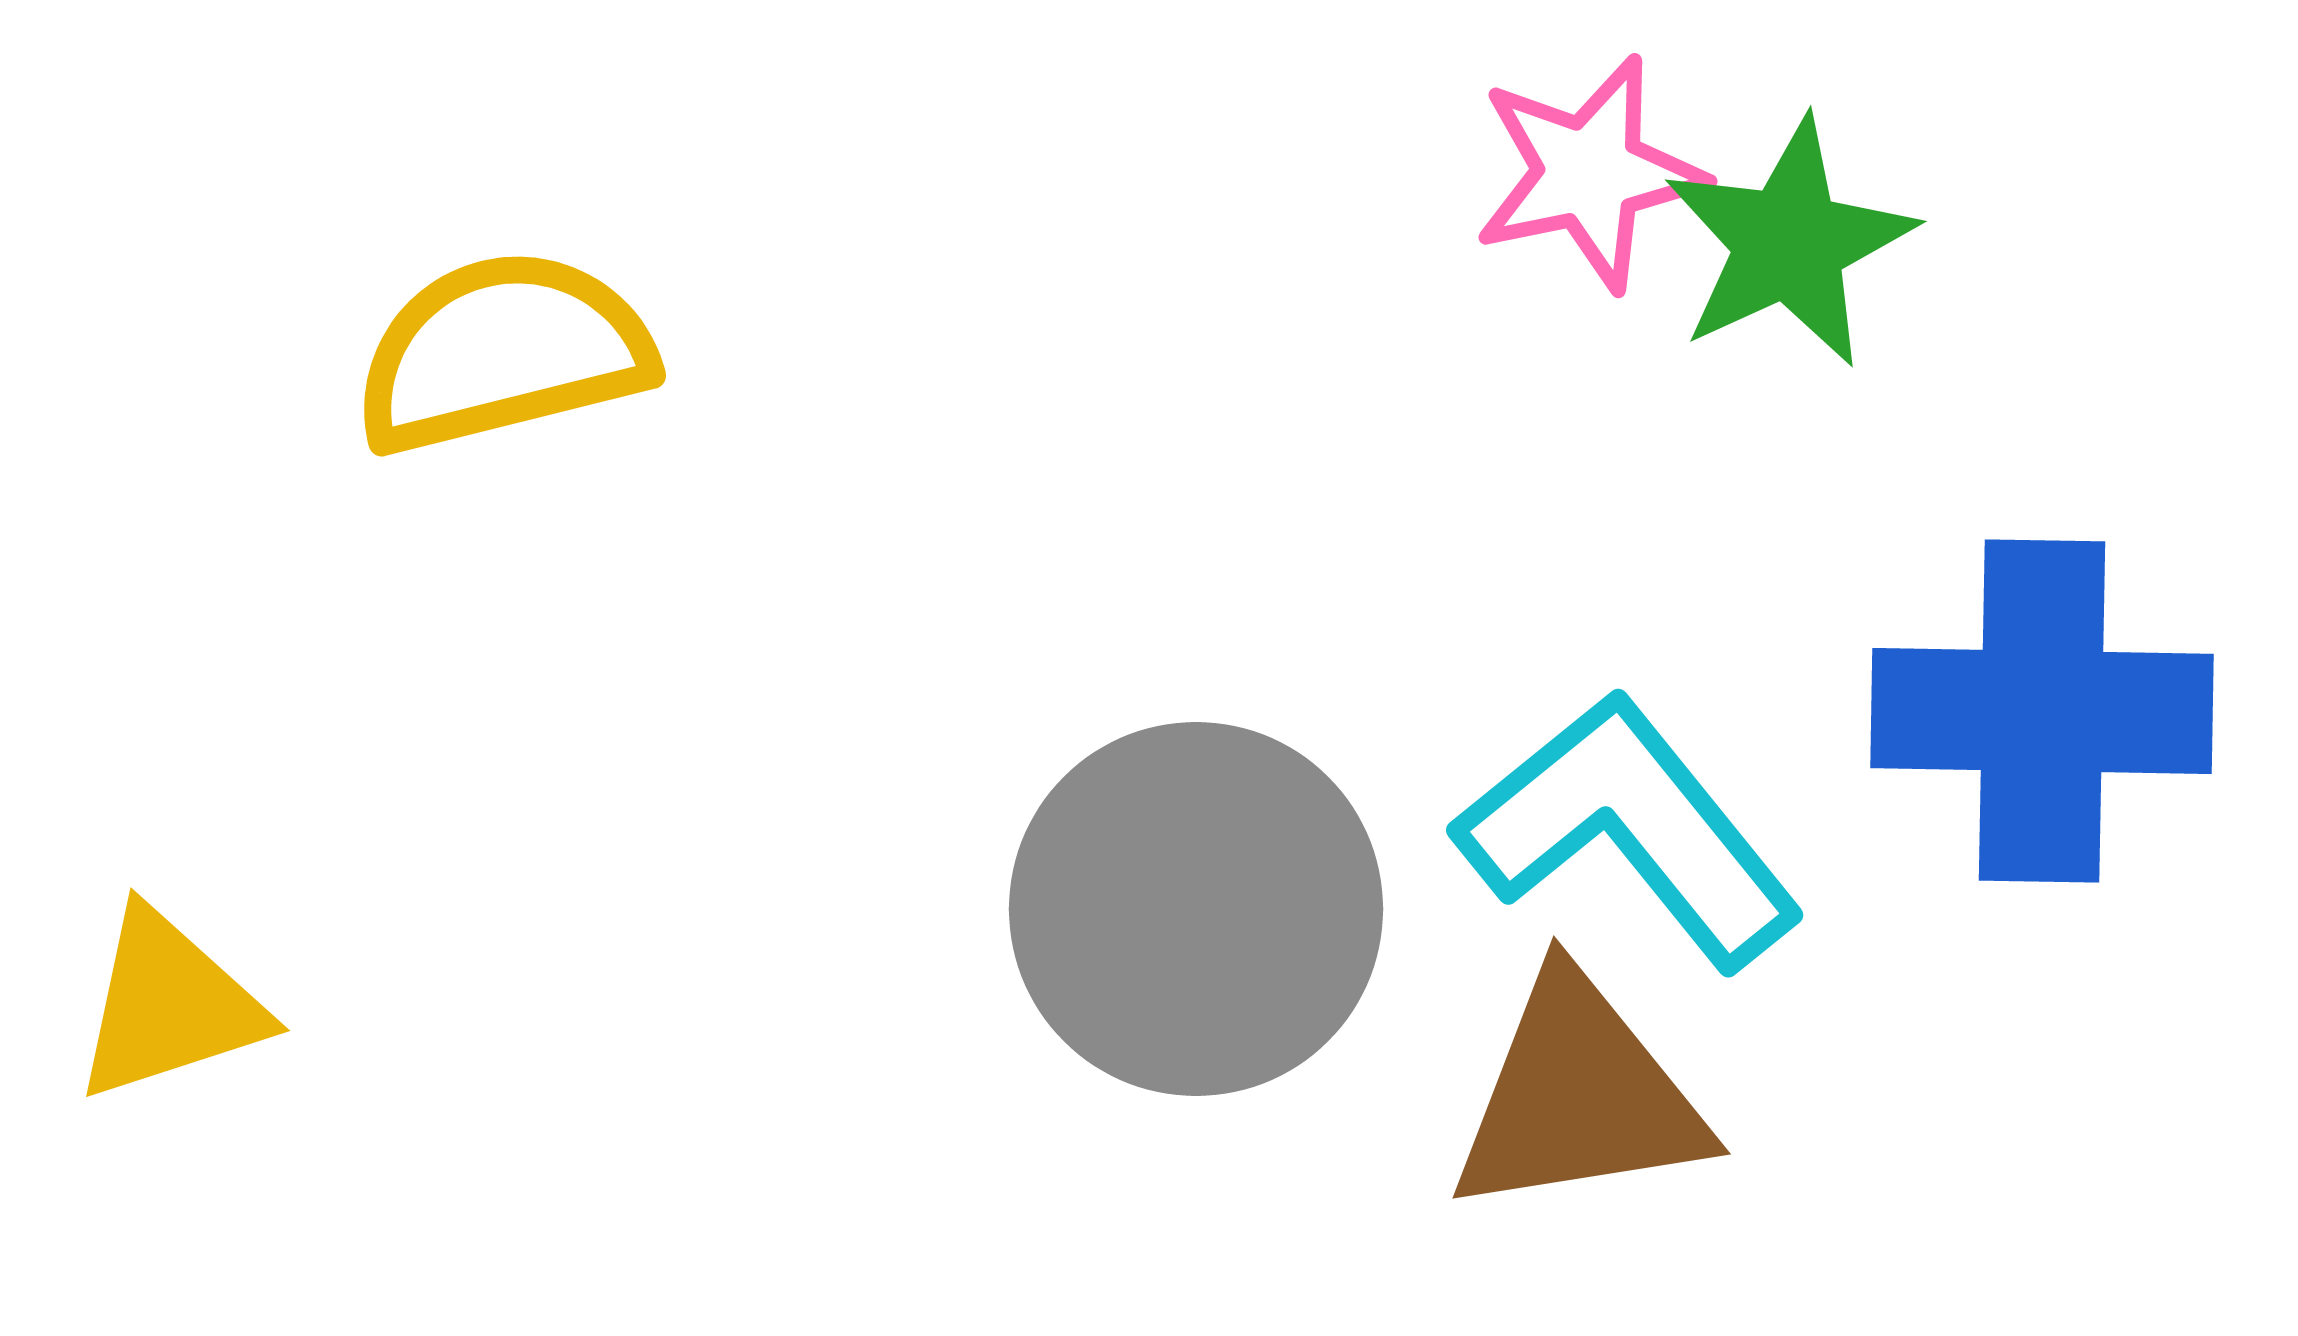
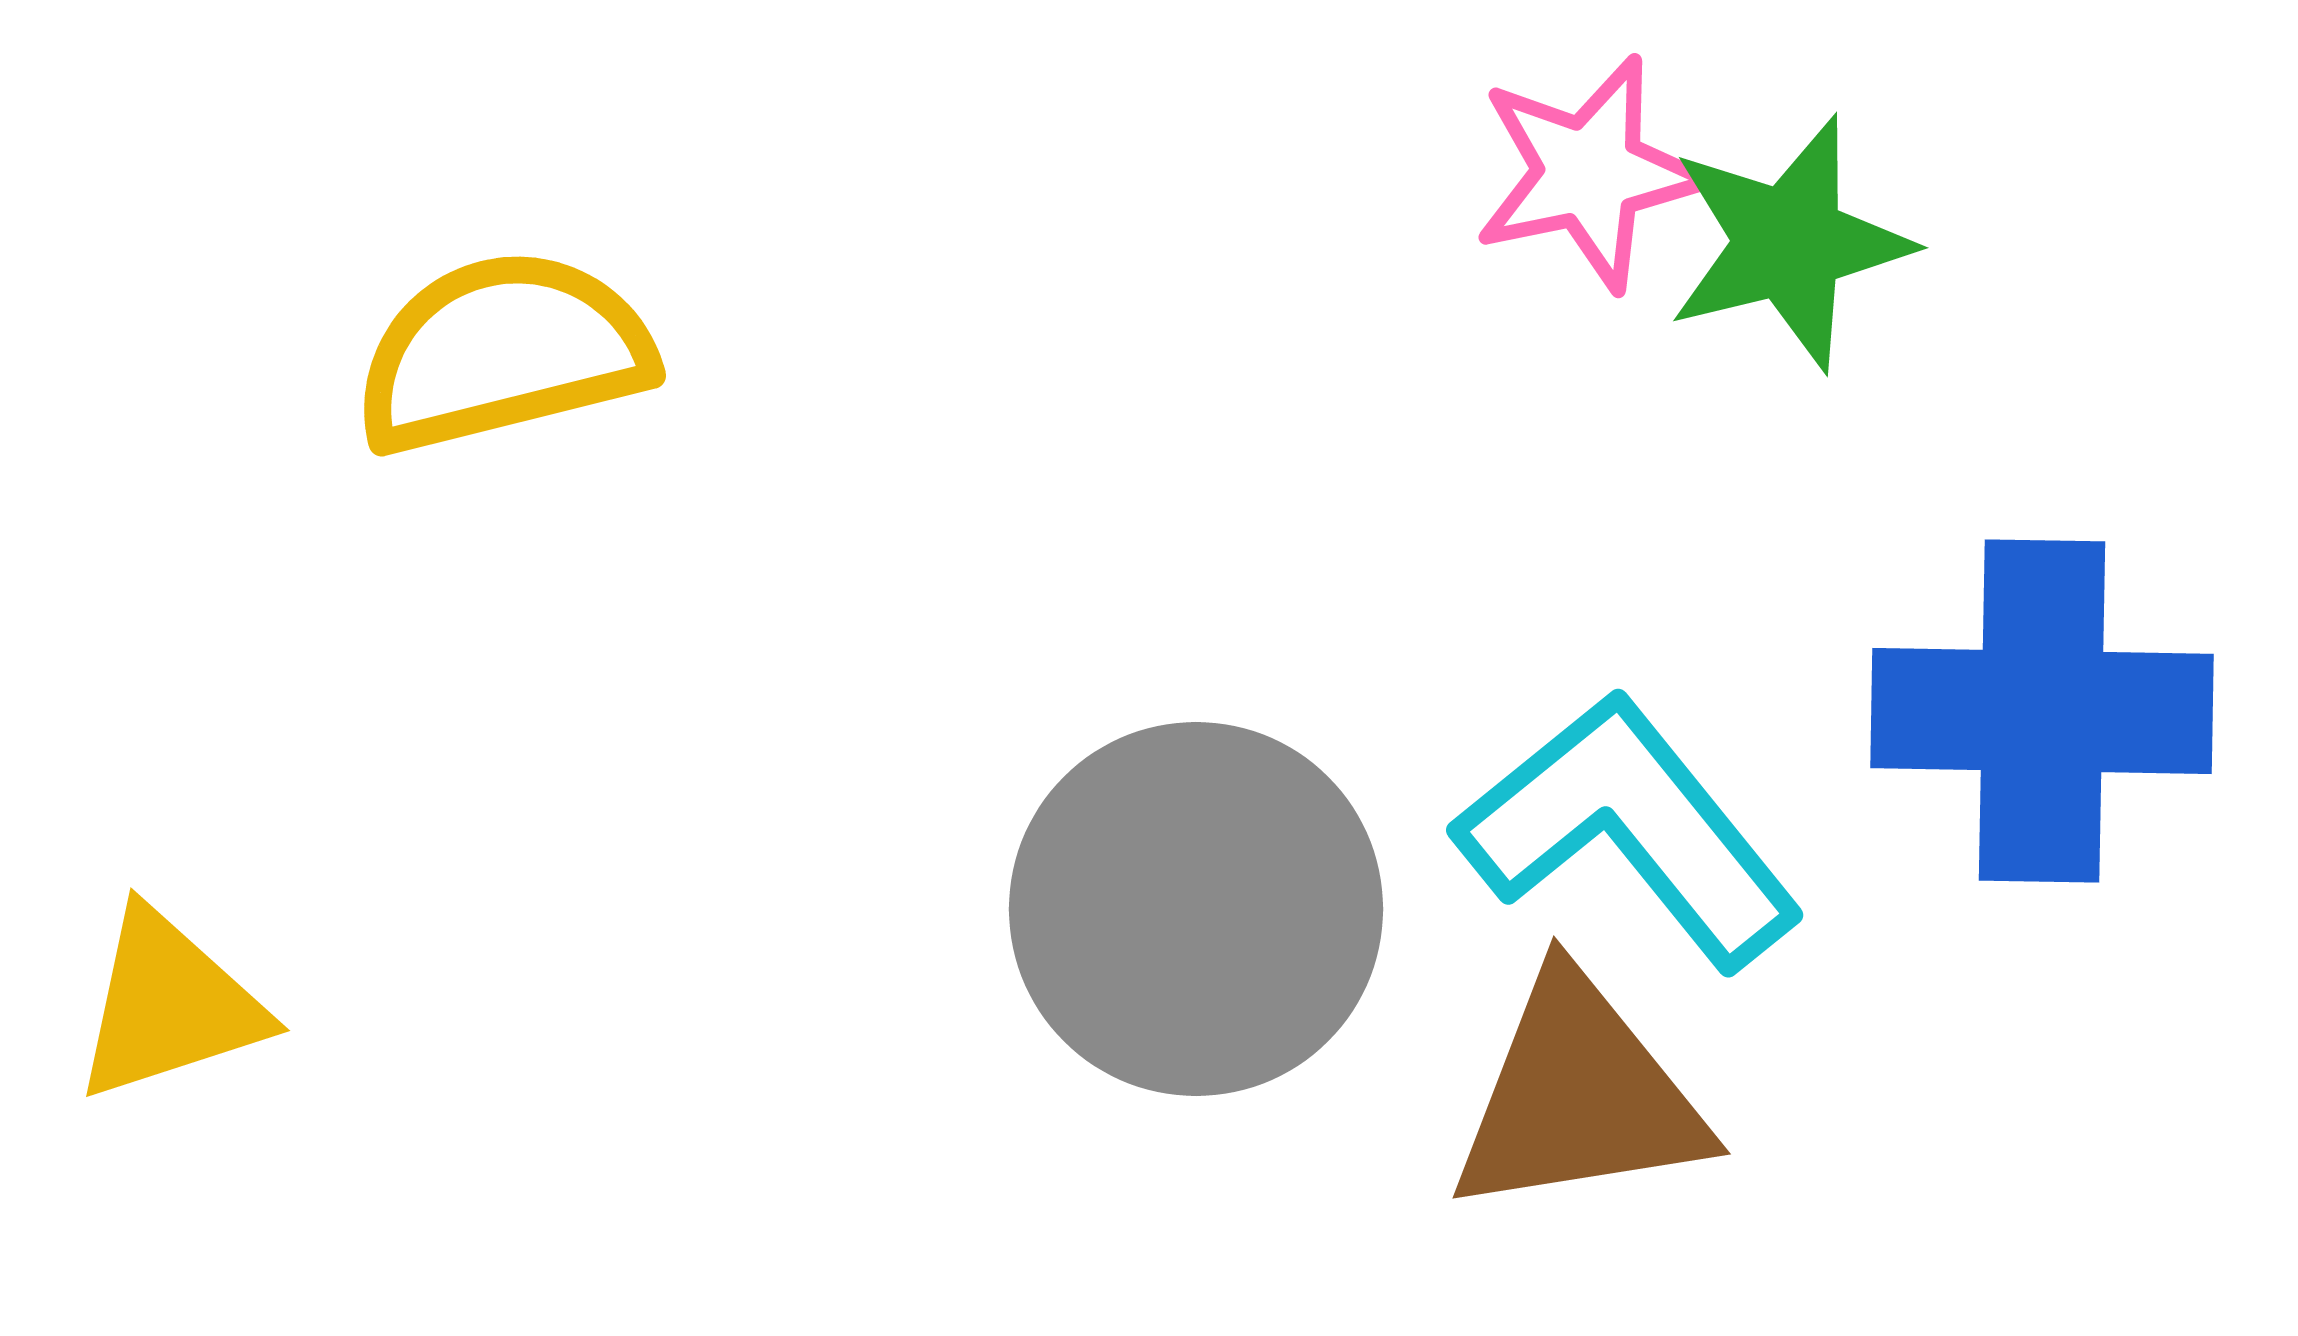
green star: rotated 11 degrees clockwise
